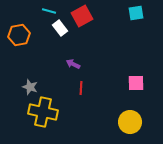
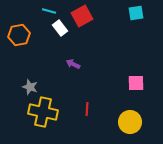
red line: moved 6 px right, 21 px down
